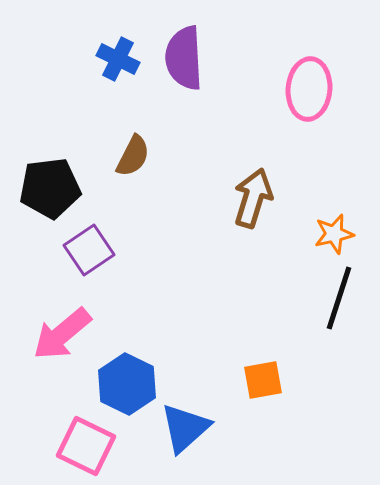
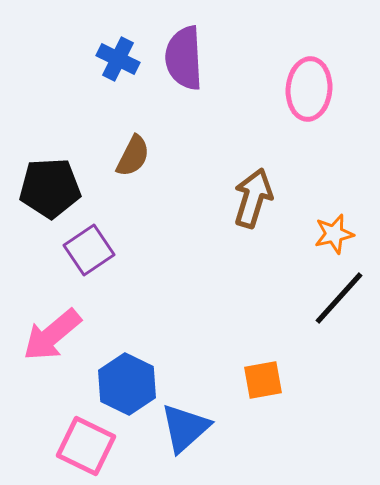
black pentagon: rotated 4 degrees clockwise
black line: rotated 24 degrees clockwise
pink arrow: moved 10 px left, 1 px down
